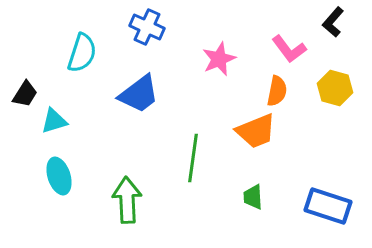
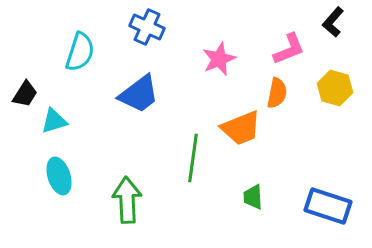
pink L-shape: rotated 75 degrees counterclockwise
cyan semicircle: moved 2 px left, 1 px up
orange semicircle: moved 2 px down
orange trapezoid: moved 15 px left, 3 px up
